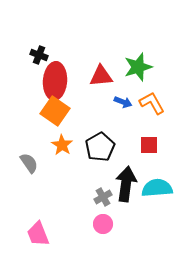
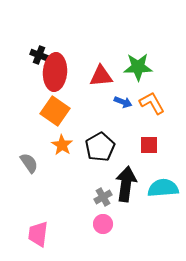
green star: rotated 16 degrees clockwise
red ellipse: moved 9 px up
cyan semicircle: moved 6 px right
pink trapezoid: rotated 28 degrees clockwise
